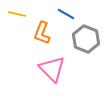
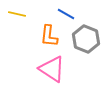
orange L-shape: moved 7 px right, 3 px down; rotated 15 degrees counterclockwise
pink triangle: rotated 12 degrees counterclockwise
